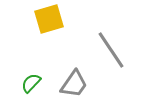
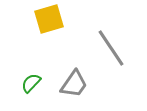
gray line: moved 2 px up
